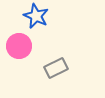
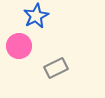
blue star: rotated 20 degrees clockwise
